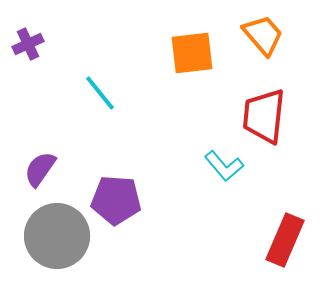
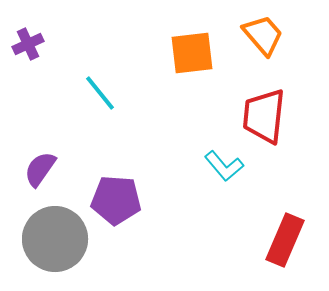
gray circle: moved 2 px left, 3 px down
